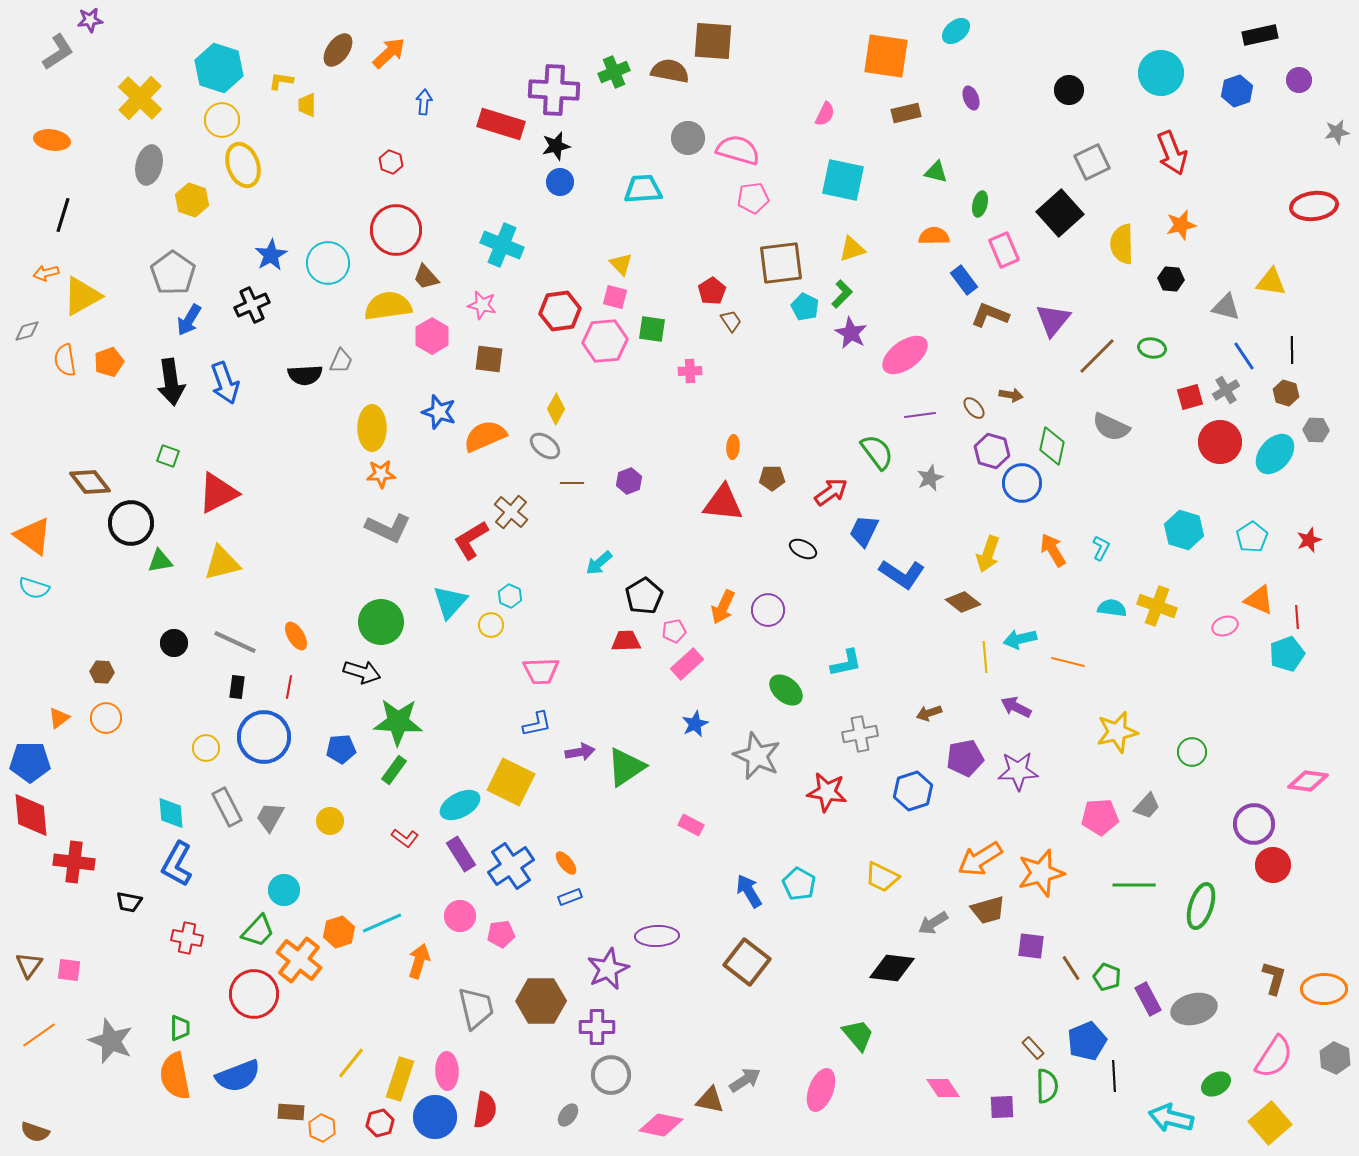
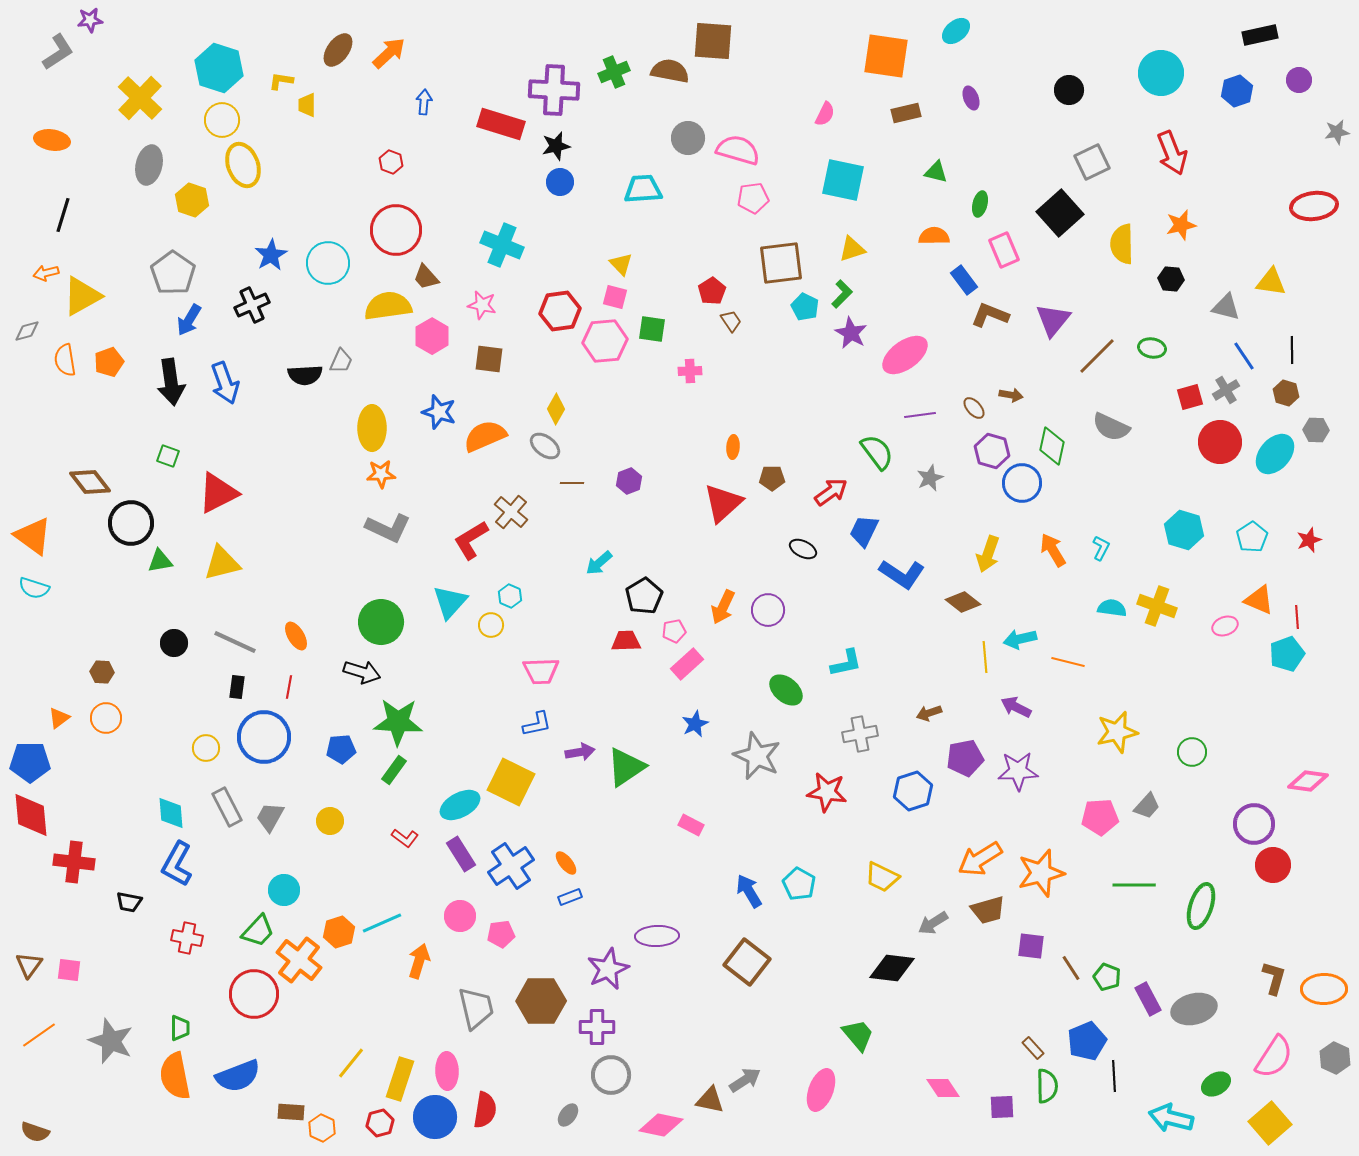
red triangle at (723, 503): rotated 48 degrees counterclockwise
